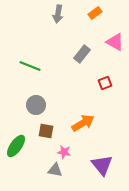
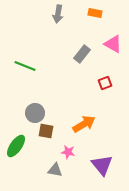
orange rectangle: rotated 48 degrees clockwise
pink triangle: moved 2 px left, 2 px down
green line: moved 5 px left
gray circle: moved 1 px left, 8 px down
orange arrow: moved 1 px right, 1 px down
pink star: moved 4 px right
